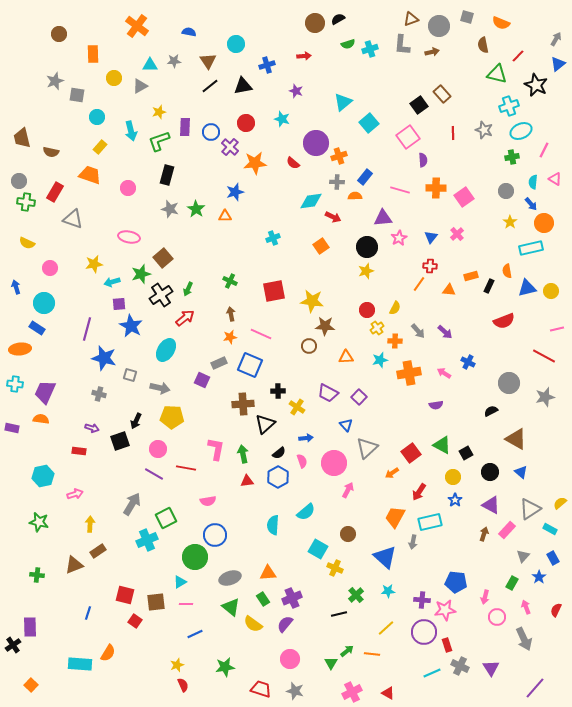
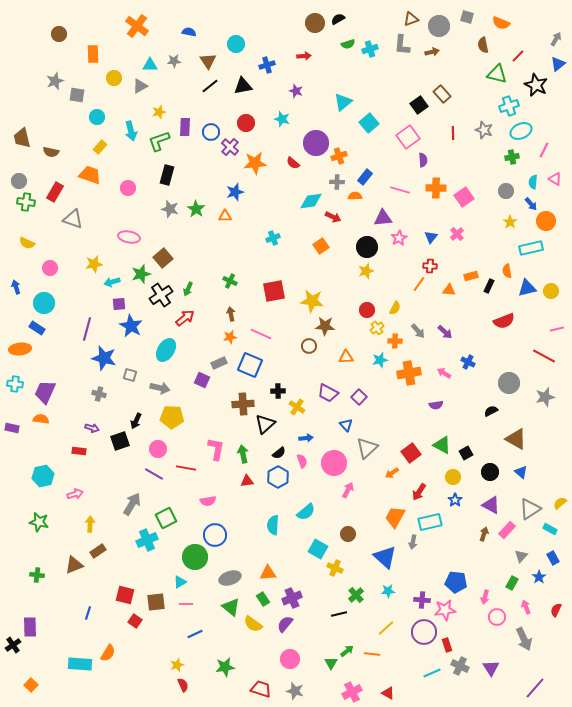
orange circle at (544, 223): moved 2 px right, 2 px up
gray triangle at (523, 556): moved 2 px left
